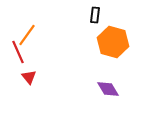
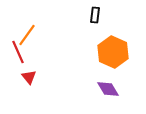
orange hexagon: moved 10 px down; rotated 8 degrees clockwise
